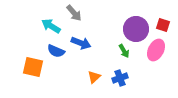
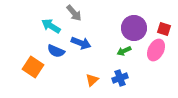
red square: moved 1 px right, 4 px down
purple circle: moved 2 px left, 1 px up
green arrow: rotated 96 degrees clockwise
orange square: rotated 20 degrees clockwise
orange triangle: moved 2 px left, 3 px down
